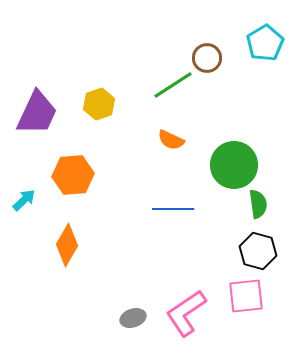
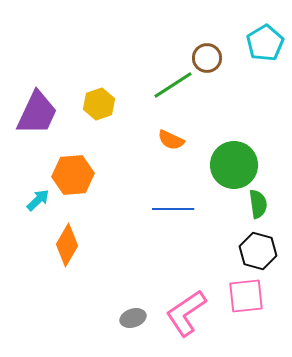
cyan arrow: moved 14 px right
